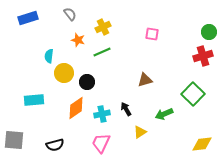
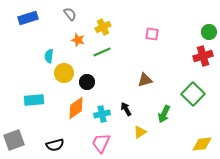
green arrow: rotated 42 degrees counterclockwise
gray square: rotated 25 degrees counterclockwise
